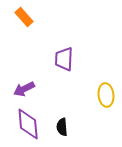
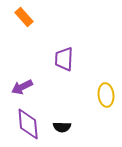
purple arrow: moved 2 px left, 2 px up
black semicircle: rotated 84 degrees counterclockwise
